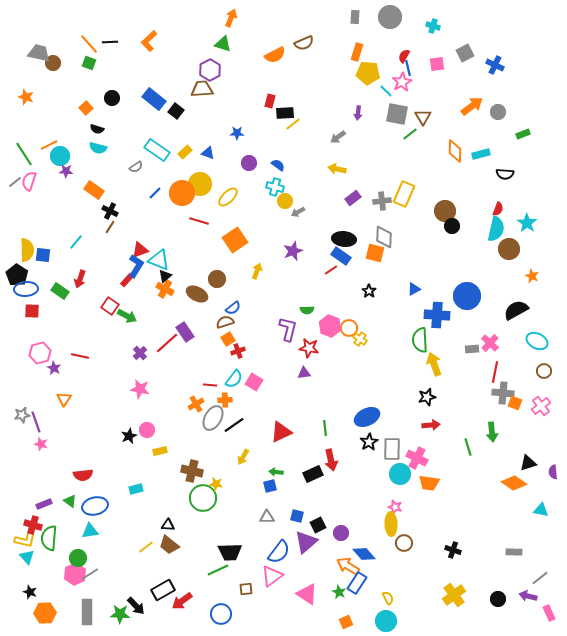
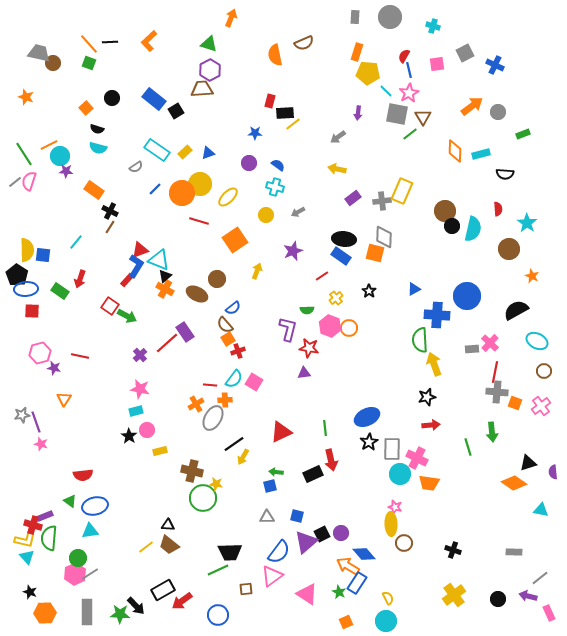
green triangle at (223, 44): moved 14 px left
orange semicircle at (275, 55): rotated 105 degrees clockwise
blue line at (408, 68): moved 1 px right, 2 px down
pink star at (402, 82): moved 7 px right, 11 px down
black square at (176, 111): rotated 21 degrees clockwise
blue star at (237, 133): moved 18 px right
blue triangle at (208, 153): rotated 40 degrees counterclockwise
blue line at (155, 193): moved 4 px up
yellow rectangle at (404, 194): moved 2 px left, 3 px up
yellow circle at (285, 201): moved 19 px left, 14 px down
red semicircle at (498, 209): rotated 24 degrees counterclockwise
cyan semicircle at (496, 229): moved 23 px left
red line at (331, 270): moved 9 px left, 6 px down
brown semicircle at (225, 322): moved 3 px down; rotated 114 degrees counterclockwise
yellow cross at (360, 339): moved 24 px left, 41 px up; rotated 16 degrees clockwise
purple cross at (140, 353): moved 2 px down
purple star at (54, 368): rotated 16 degrees counterclockwise
gray cross at (503, 393): moved 6 px left, 1 px up
black line at (234, 425): moved 19 px down
black star at (129, 436): rotated 14 degrees counterclockwise
cyan rectangle at (136, 489): moved 78 px up
purple rectangle at (44, 504): moved 1 px right, 12 px down
black square at (318, 525): moved 4 px right, 9 px down
blue circle at (221, 614): moved 3 px left, 1 px down
